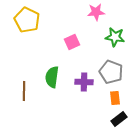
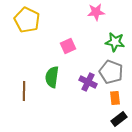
green star: moved 5 px down
pink square: moved 4 px left, 4 px down
purple cross: moved 4 px right; rotated 24 degrees clockwise
